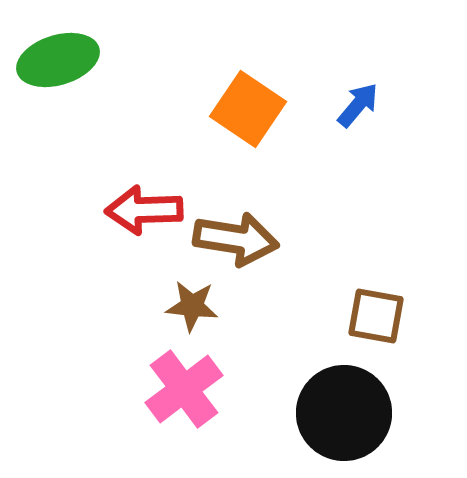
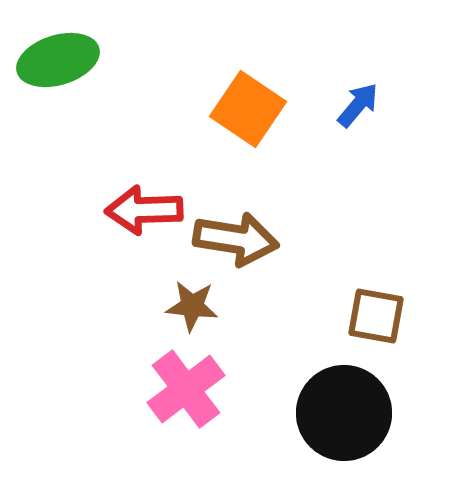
pink cross: moved 2 px right
